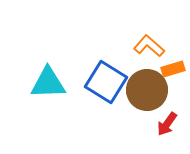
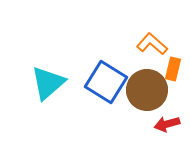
orange L-shape: moved 3 px right, 2 px up
orange rectangle: rotated 60 degrees counterclockwise
cyan triangle: rotated 39 degrees counterclockwise
red arrow: rotated 40 degrees clockwise
